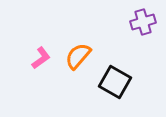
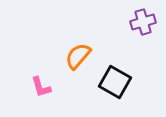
pink L-shape: moved 29 px down; rotated 110 degrees clockwise
